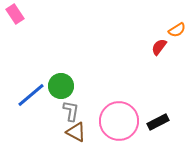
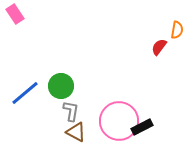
orange semicircle: rotated 48 degrees counterclockwise
blue line: moved 6 px left, 2 px up
black rectangle: moved 16 px left, 5 px down
